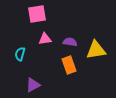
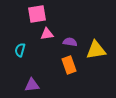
pink triangle: moved 2 px right, 5 px up
cyan semicircle: moved 4 px up
purple triangle: moved 1 px left; rotated 21 degrees clockwise
